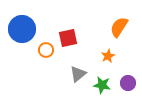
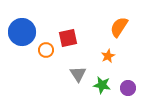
blue circle: moved 3 px down
gray triangle: rotated 24 degrees counterclockwise
purple circle: moved 5 px down
